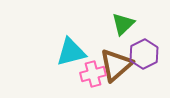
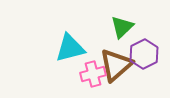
green triangle: moved 1 px left, 3 px down
cyan triangle: moved 1 px left, 4 px up
